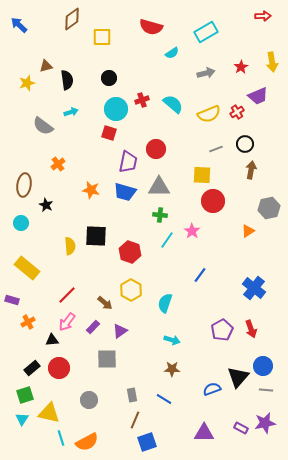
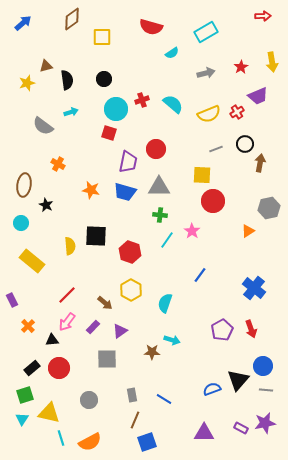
blue arrow at (19, 25): moved 4 px right, 2 px up; rotated 96 degrees clockwise
black circle at (109, 78): moved 5 px left, 1 px down
orange cross at (58, 164): rotated 24 degrees counterclockwise
brown arrow at (251, 170): moved 9 px right, 7 px up
yellow rectangle at (27, 268): moved 5 px right, 7 px up
purple rectangle at (12, 300): rotated 48 degrees clockwise
orange cross at (28, 322): moved 4 px down; rotated 16 degrees counterclockwise
brown star at (172, 369): moved 20 px left, 17 px up
black triangle at (238, 377): moved 3 px down
orange semicircle at (87, 442): moved 3 px right
